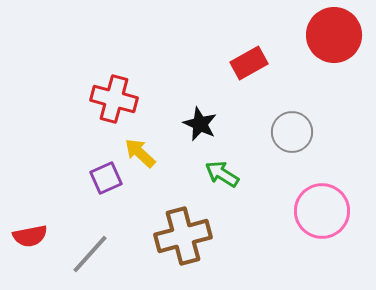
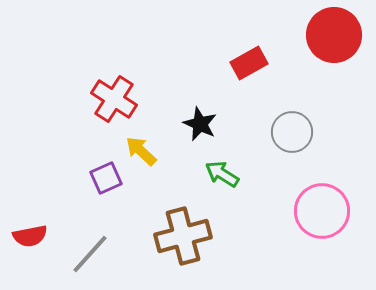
red cross: rotated 18 degrees clockwise
yellow arrow: moved 1 px right, 2 px up
